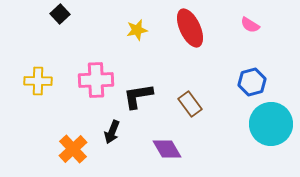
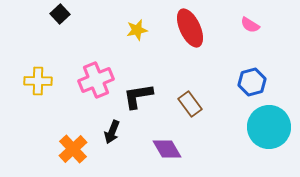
pink cross: rotated 20 degrees counterclockwise
cyan circle: moved 2 px left, 3 px down
